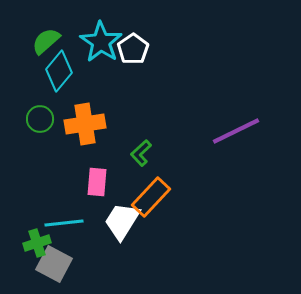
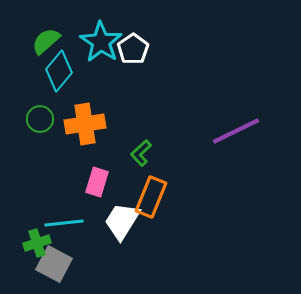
pink rectangle: rotated 12 degrees clockwise
orange rectangle: rotated 21 degrees counterclockwise
